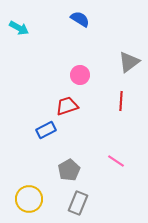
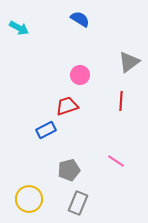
gray pentagon: rotated 15 degrees clockwise
